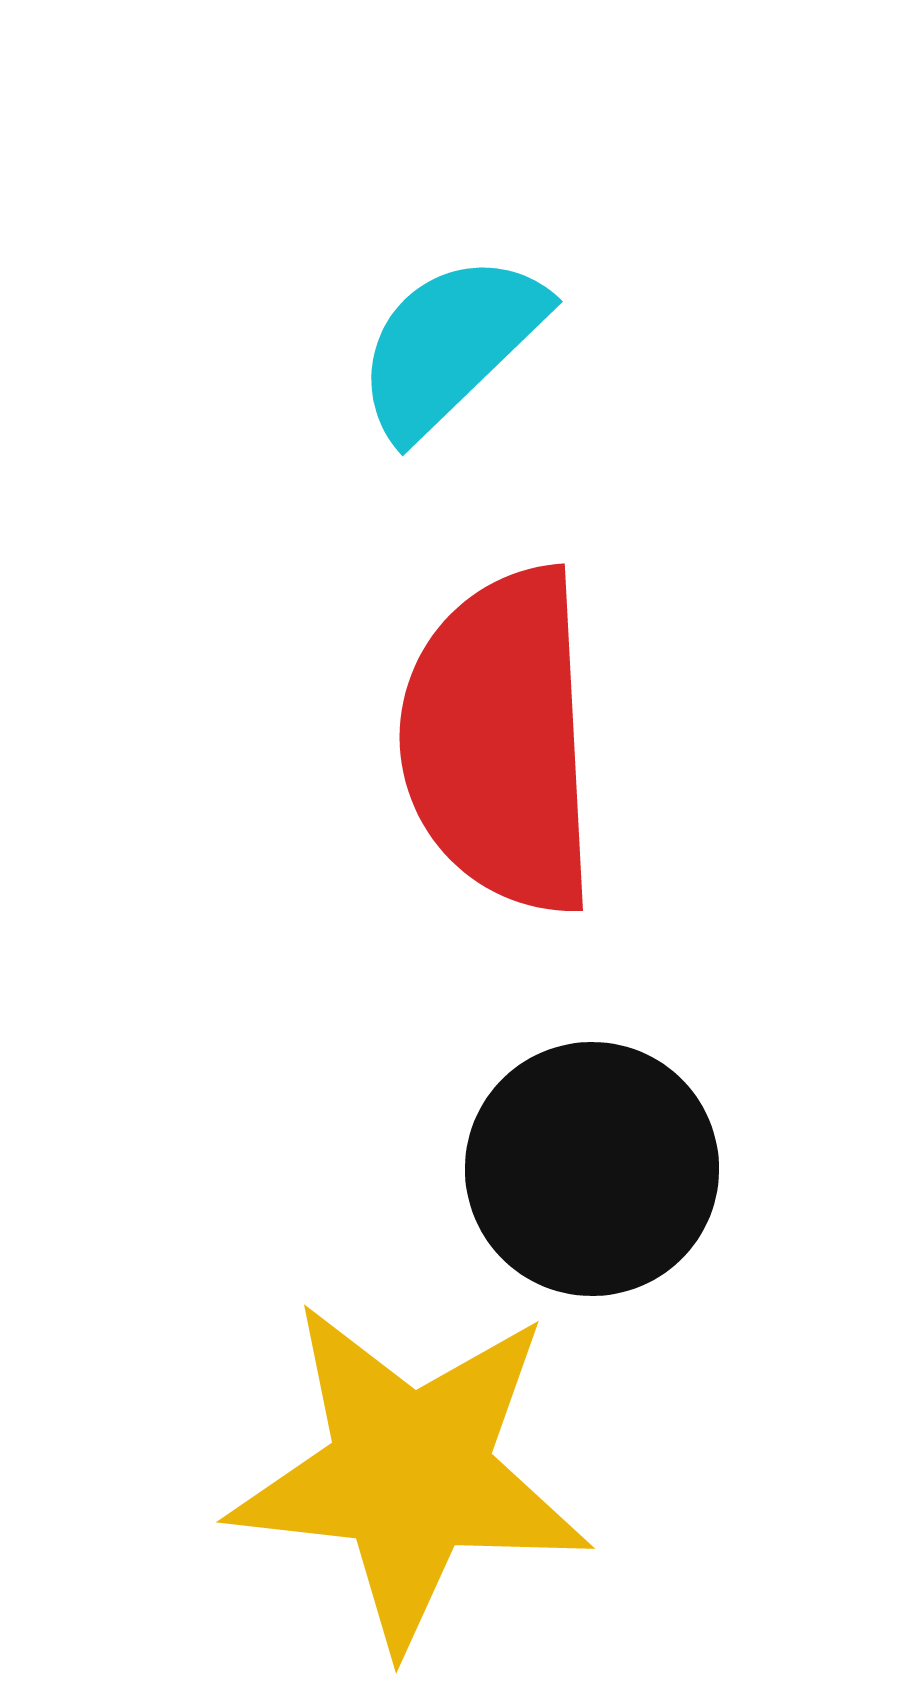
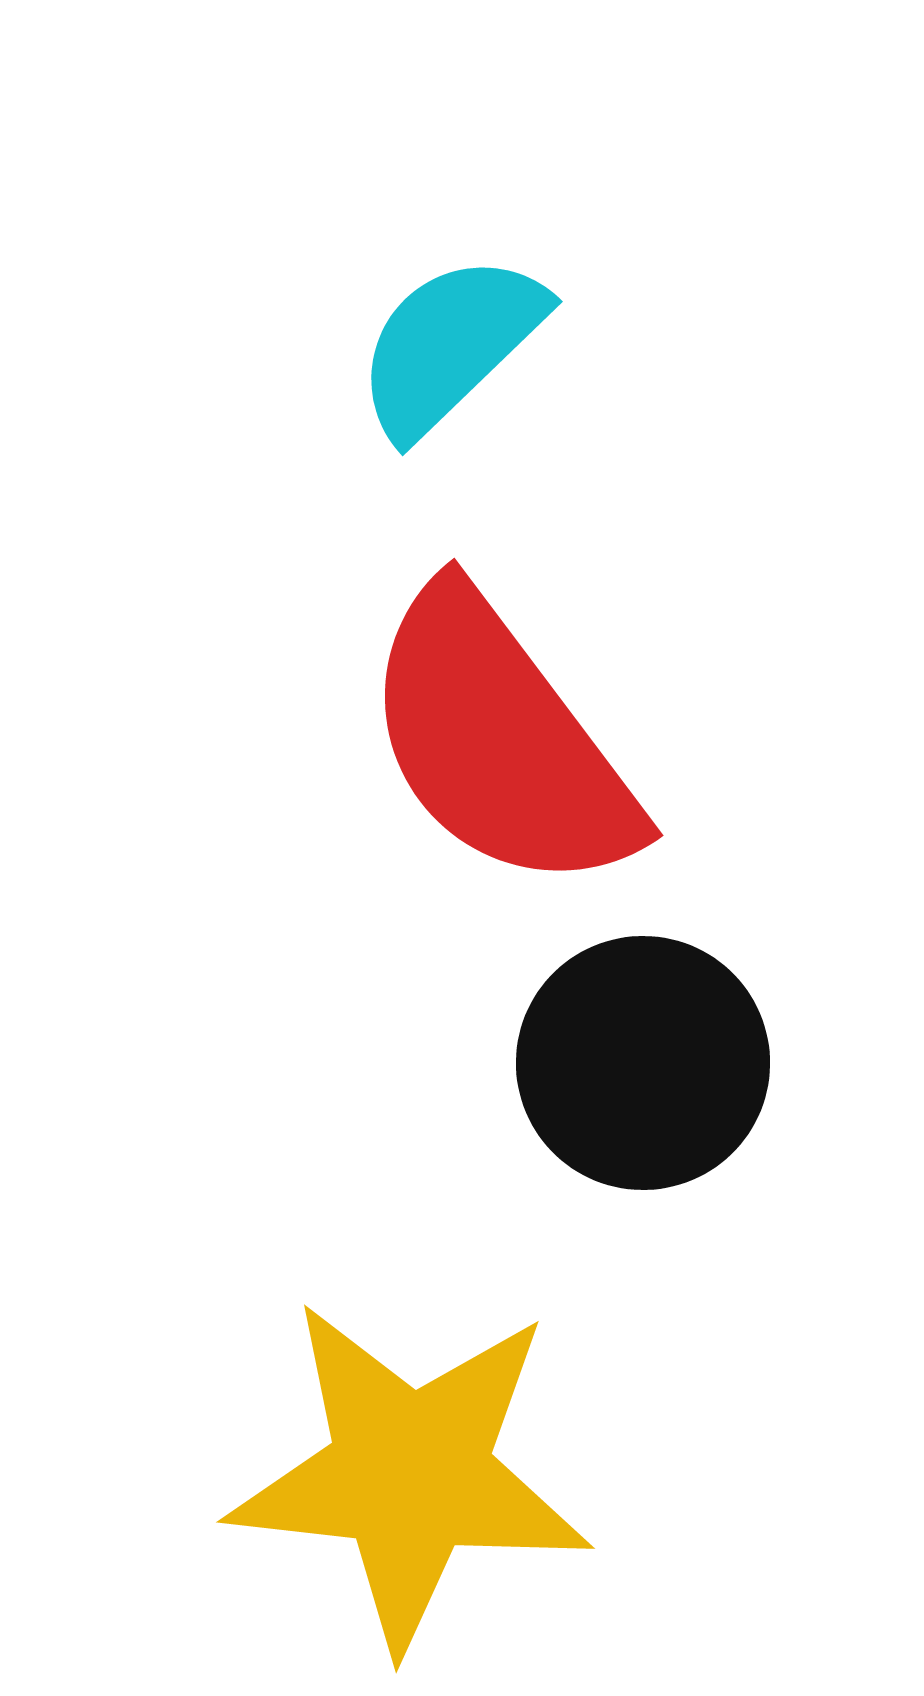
red semicircle: rotated 34 degrees counterclockwise
black circle: moved 51 px right, 106 px up
